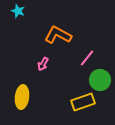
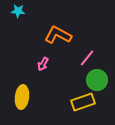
cyan star: rotated 16 degrees counterclockwise
green circle: moved 3 px left
